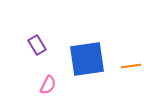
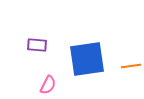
purple rectangle: rotated 54 degrees counterclockwise
